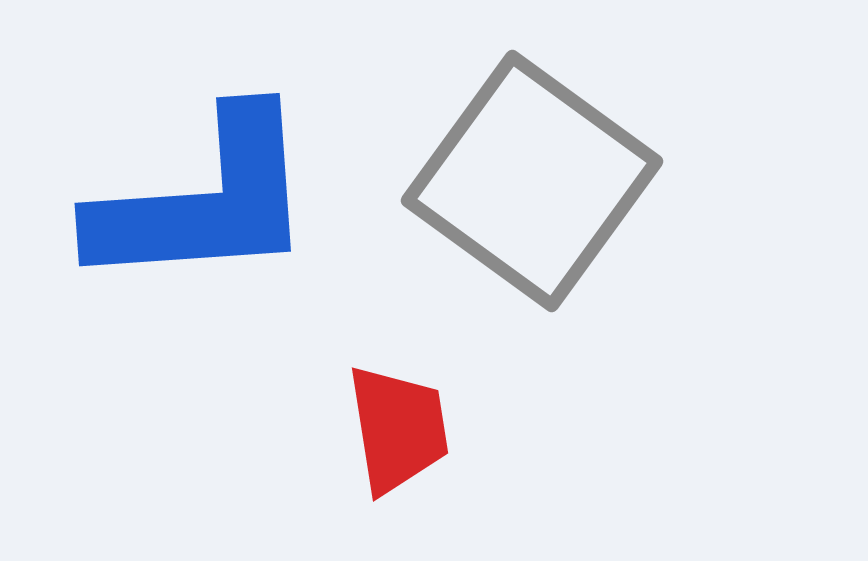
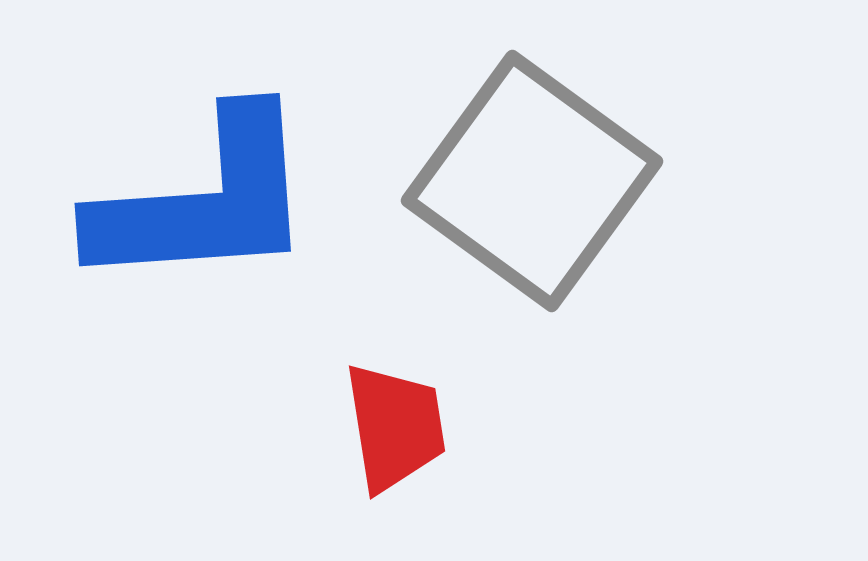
red trapezoid: moved 3 px left, 2 px up
